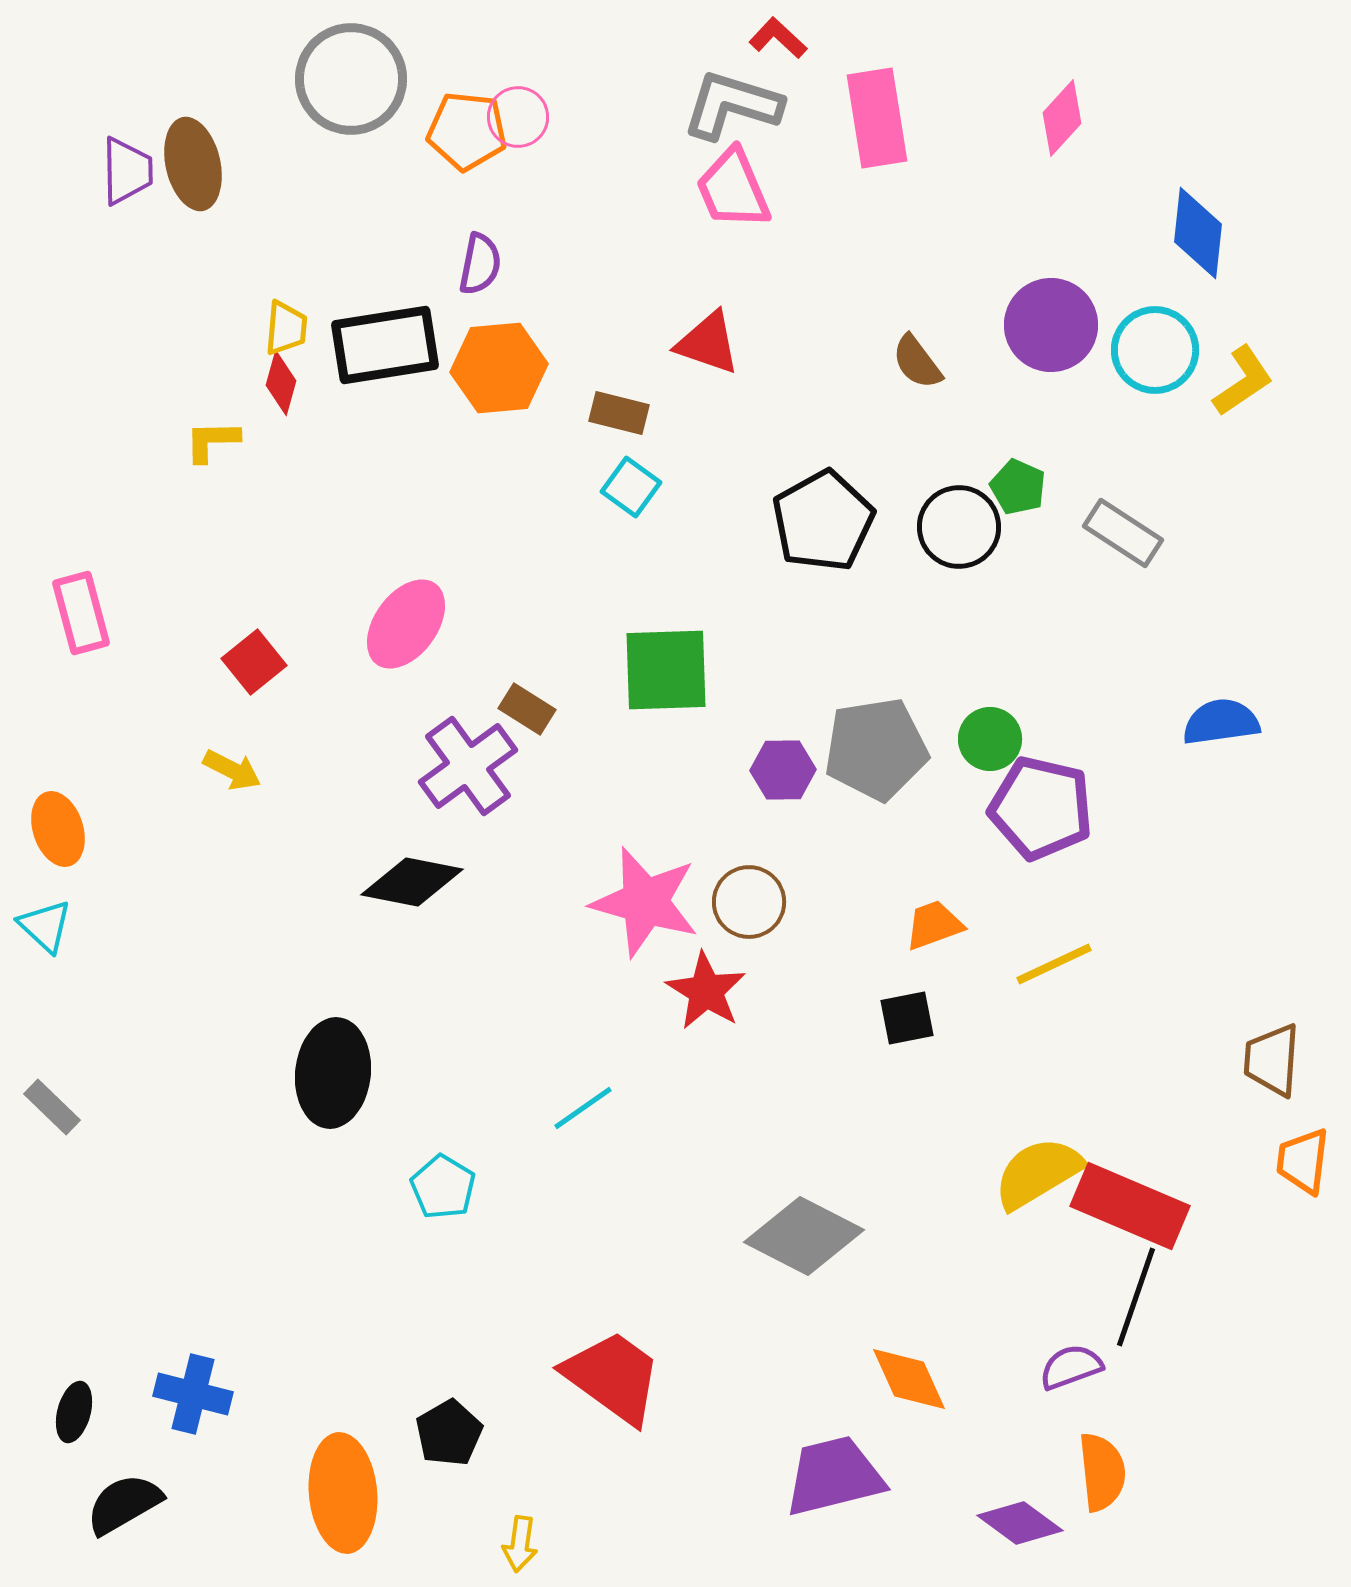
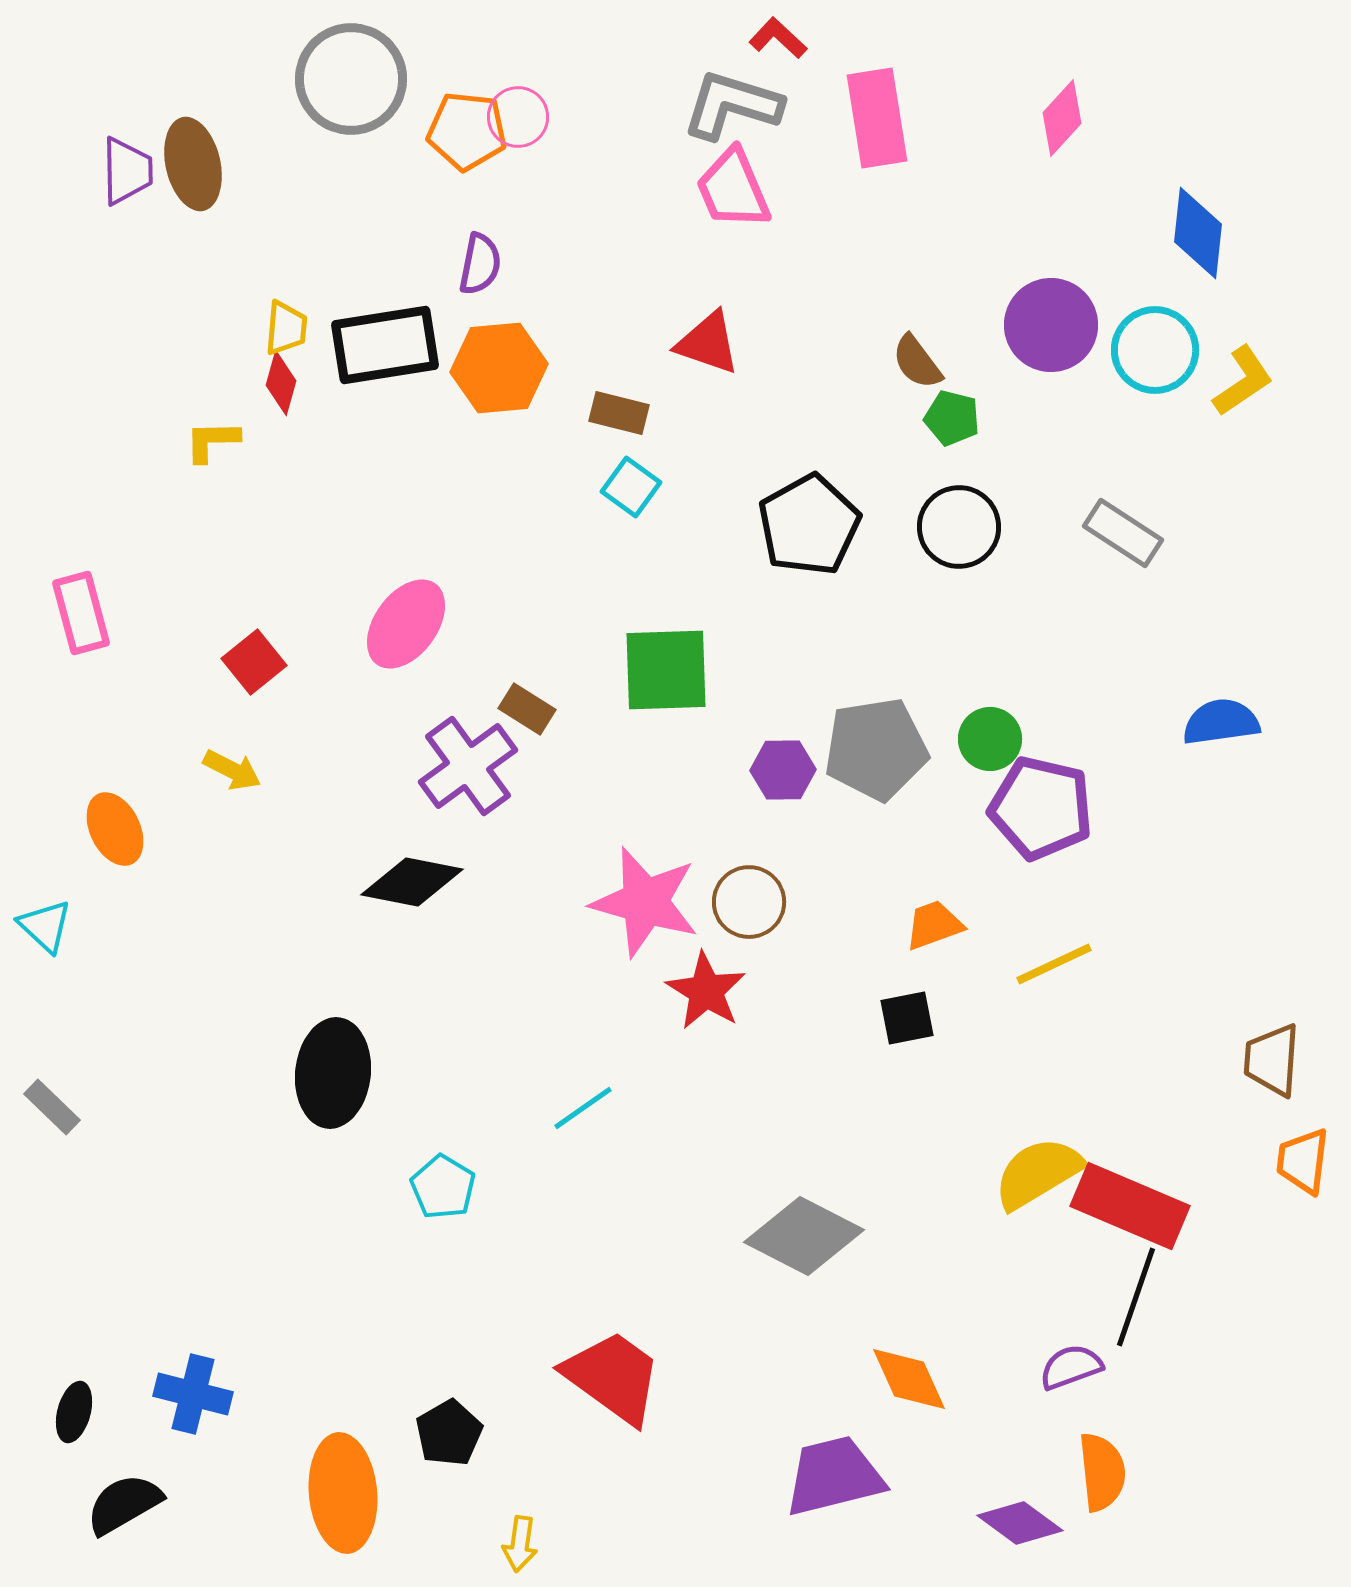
green pentagon at (1018, 487): moved 66 px left, 69 px up; rotated 10 degrees counterclockwise
black pentagon at (823, 521): moved 14 px left, 4 px down
orange ellipse at (58, 829): moved 57 px right; rotated 8 degrees counterclockwise
